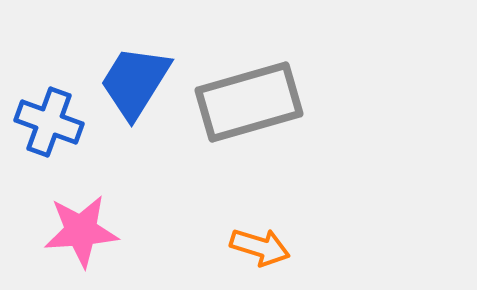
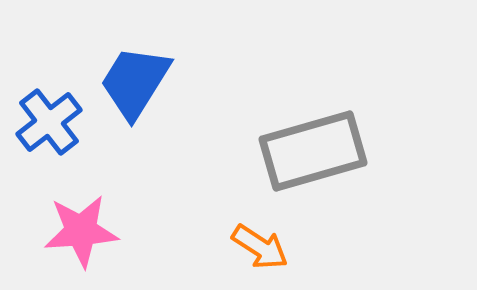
gray rectangle: moved 64 px right, 49 px down
blue cross: rotated 32 degrees clockwise
orange arrow: rotated 16 degrees clockwise
